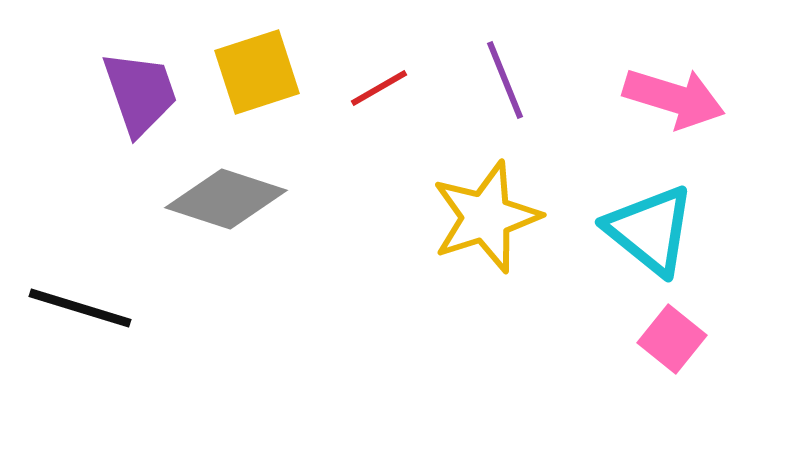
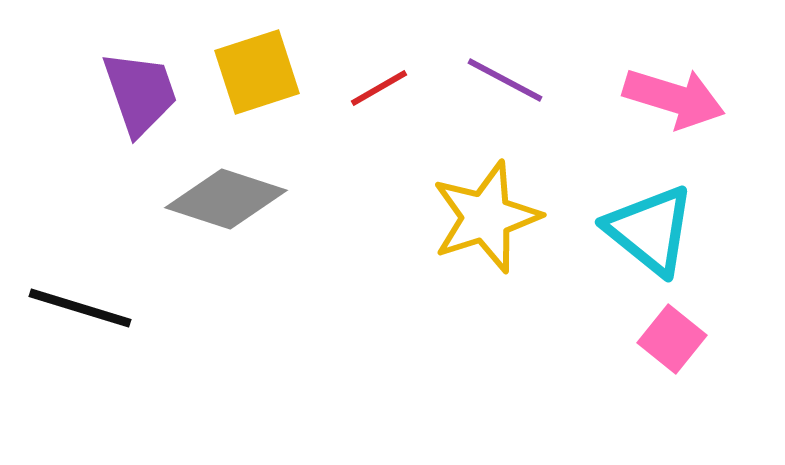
purple line: rotated 40 degrees counterclockwise
